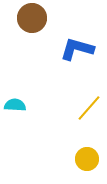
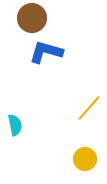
blue L-shape: moved 31 px left, 3 px down
cyan semicircle: moved 20 px down; rotated 75 degrees clockwise
yellow circle: moved 2 px left
